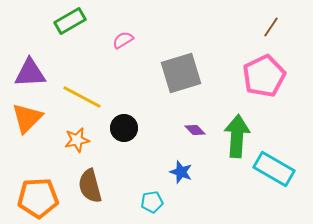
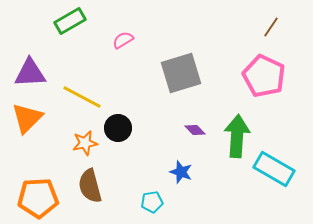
pink pentagon: rotated 21 degrees counterclockwise
black circle: moved 6 px left
orange star: moved 8 px right, 3 px down
